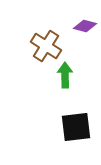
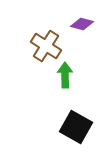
purple diamond: moved 3 px left, 2 px up
black square: rotated 36 degrees clockwise
